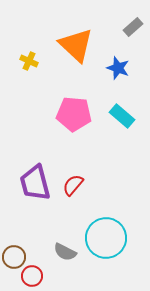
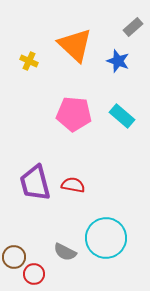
orange triangle: moved 1 px left
blue star: moved 7 px up
red semicircle: rotated 60 degrees clockwise
red circle: moved 2 px right, 2 px up
